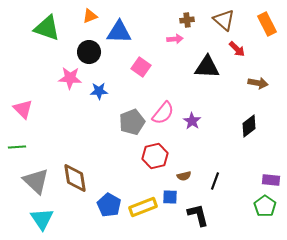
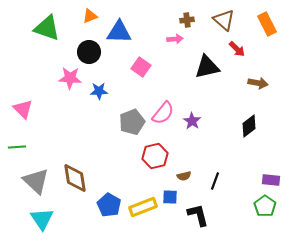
black triangle: rotated 16 degrees counterclockwise
